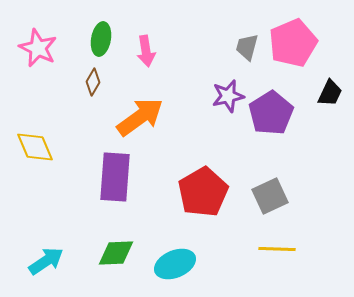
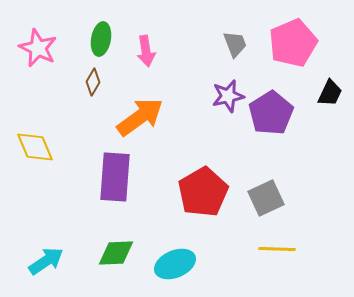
gray trapezoid: moved 12 px left, 3 px up; rotated 144 degrees clockwise
gray square: moved 4 px left, 2 px down
